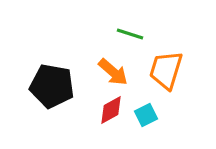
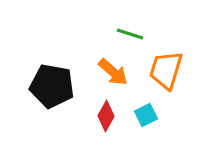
red diamond: moved 5 px left, 6 px down; rotated 32 degrees counterclockwise
